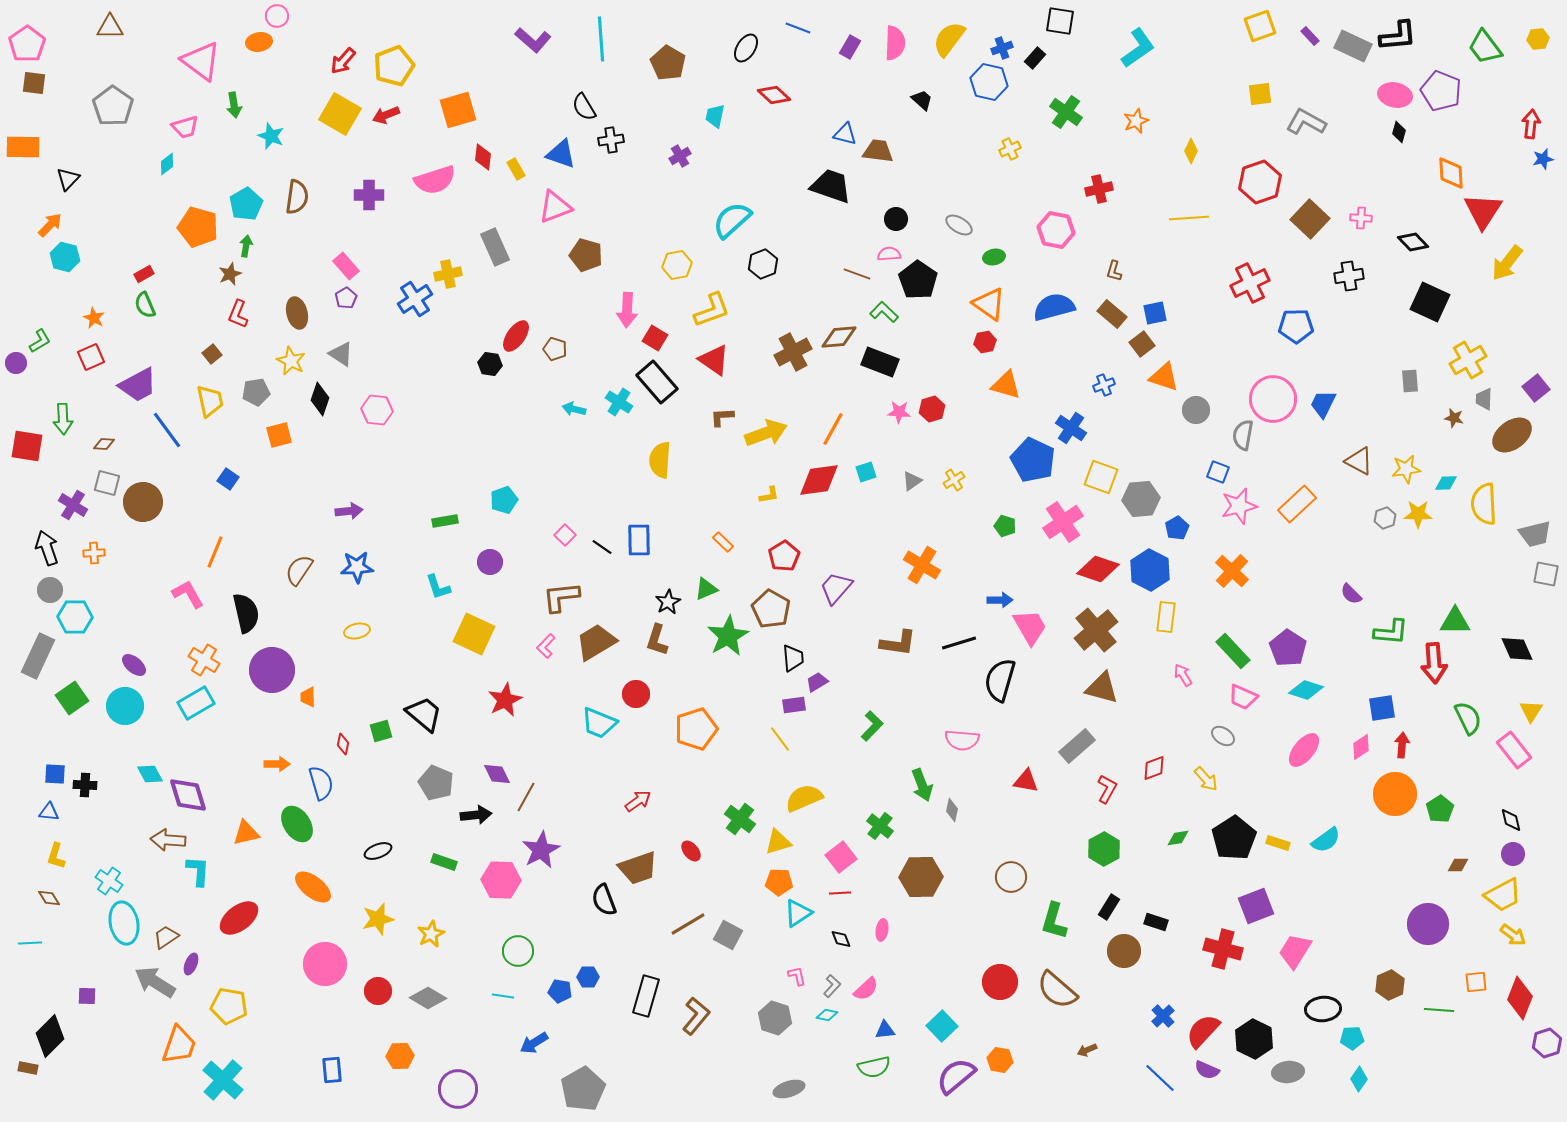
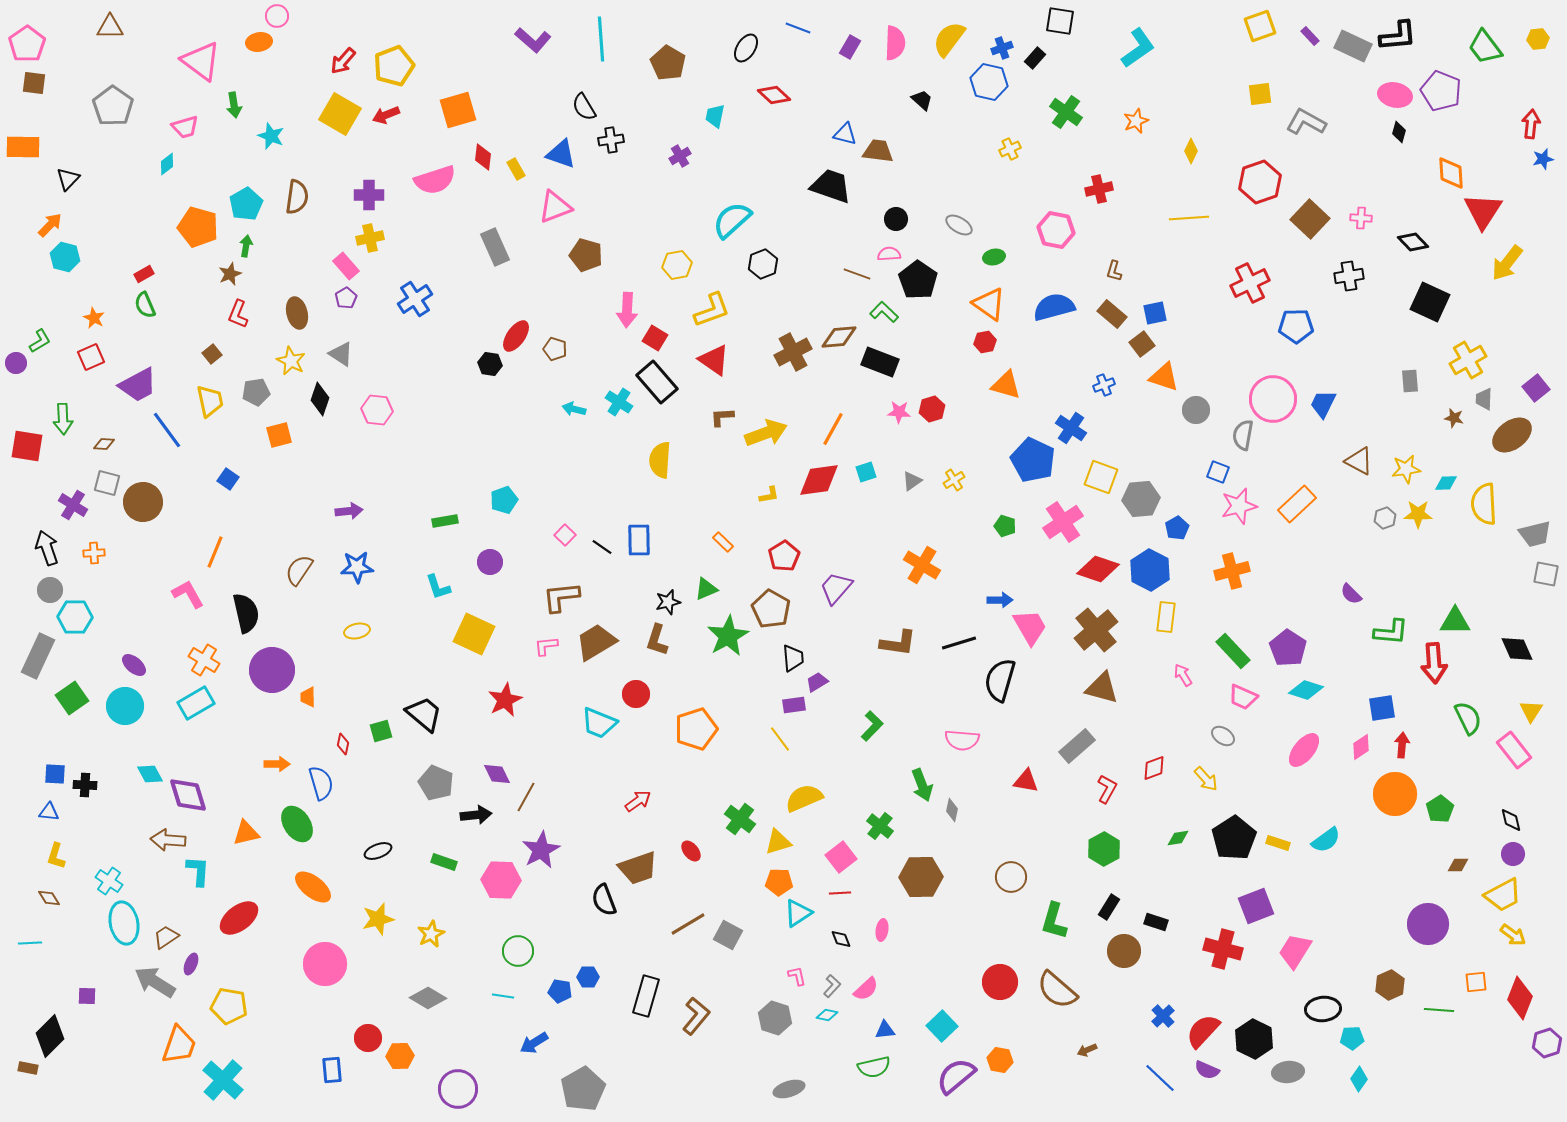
yellow cross at (448, 274): moved 78 px left, 36 px up
orange cross at (1232, 571): rotated 32 degrees clockwise
black star at (668, 602): rotated 15 degrees clockwise
pink L-shape at (546, 646): rotated 40 degrees clockwise
red circle at (378, 991): moved 10 px left, 47 px down
